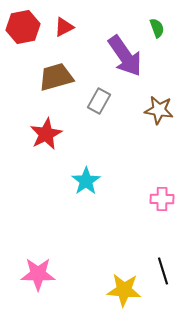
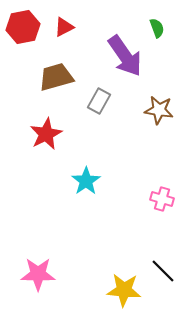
pink cross: rotated 15 degrees clockwise
black line: rotated 28 degrees counterclockwise
